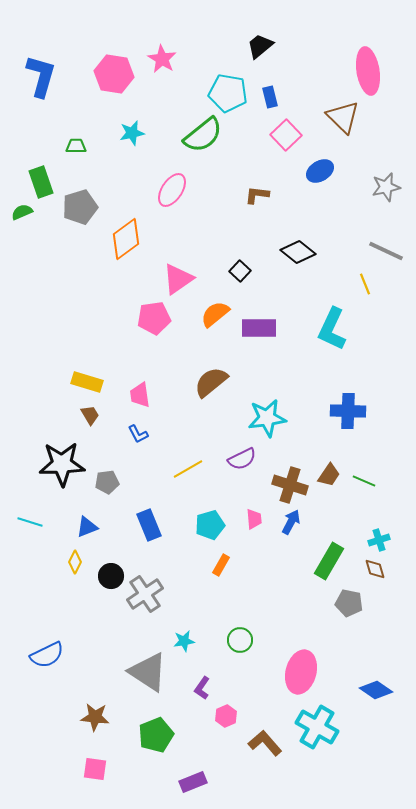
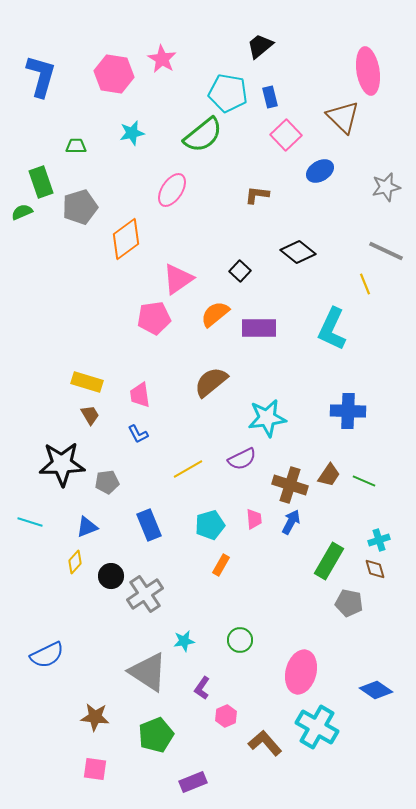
yellow diamond at (75, 562): rotated 15 degrees clockwise
